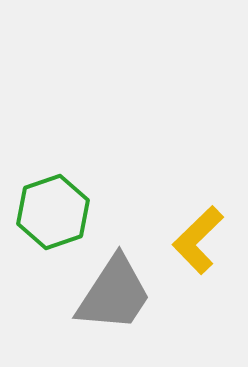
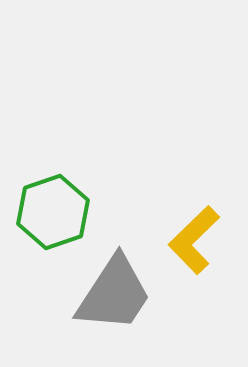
yellow L-shape: moved 4 px left
